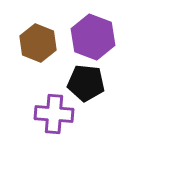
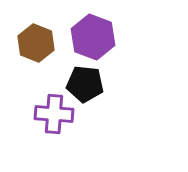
brown hexagon: moved 2 px left
black pentagon: moved 1 px left, 1 px down
